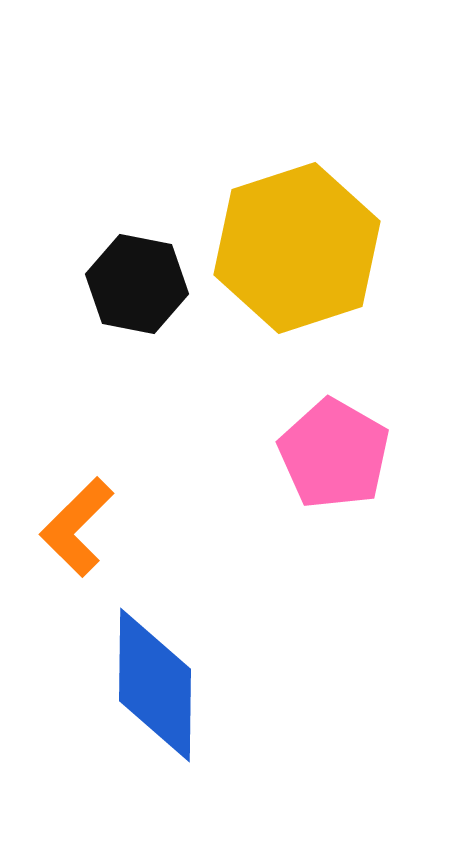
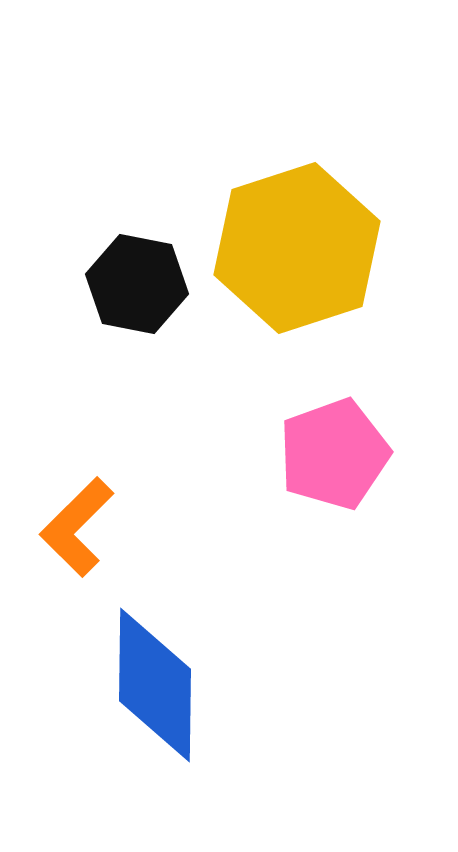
pink pentagon: rotated 22 degrees clockwise
